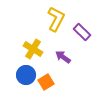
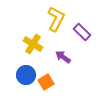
yellow cross: moved 5 px up
